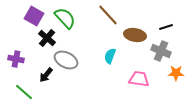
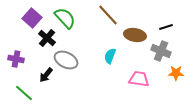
purple square: moved 2 px left, 2 px down; rotated 12 degrees clockwise
green line: moved 1 px down
